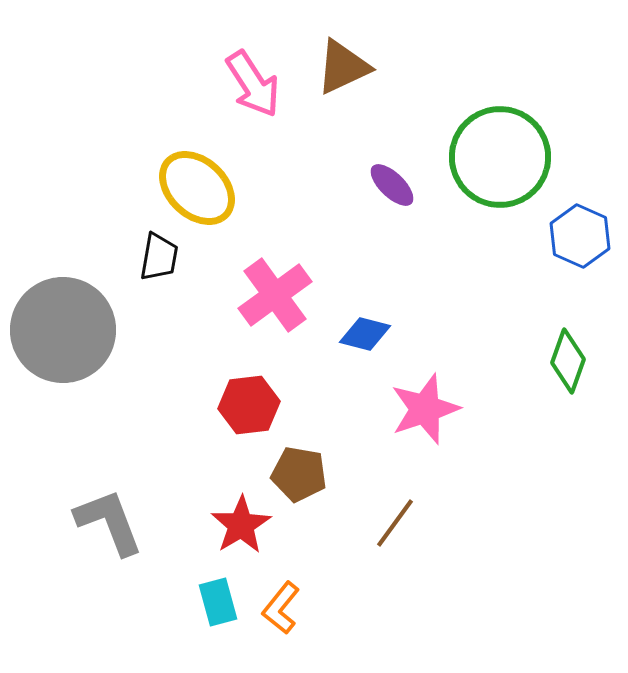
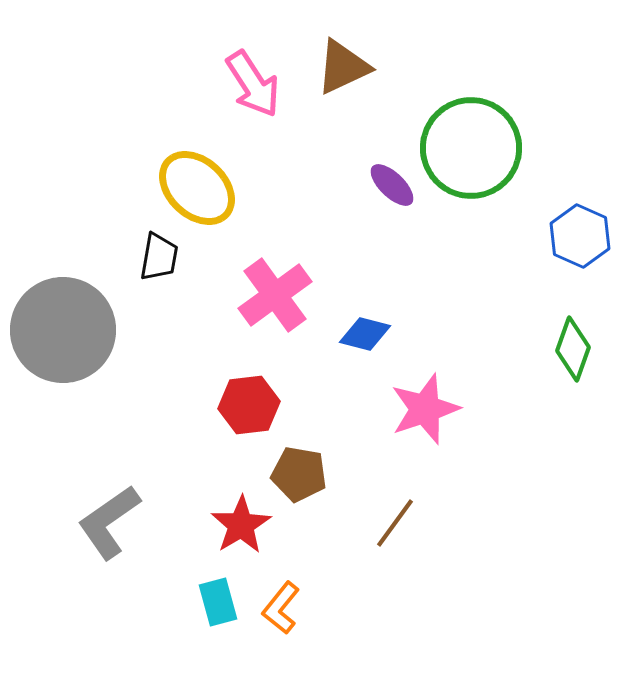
green circle: moved 29 px left, 9 px up
green diamond: moved 5 px right, 12 px up
gray L-shape: rotated 104 degrees counterclockwise
